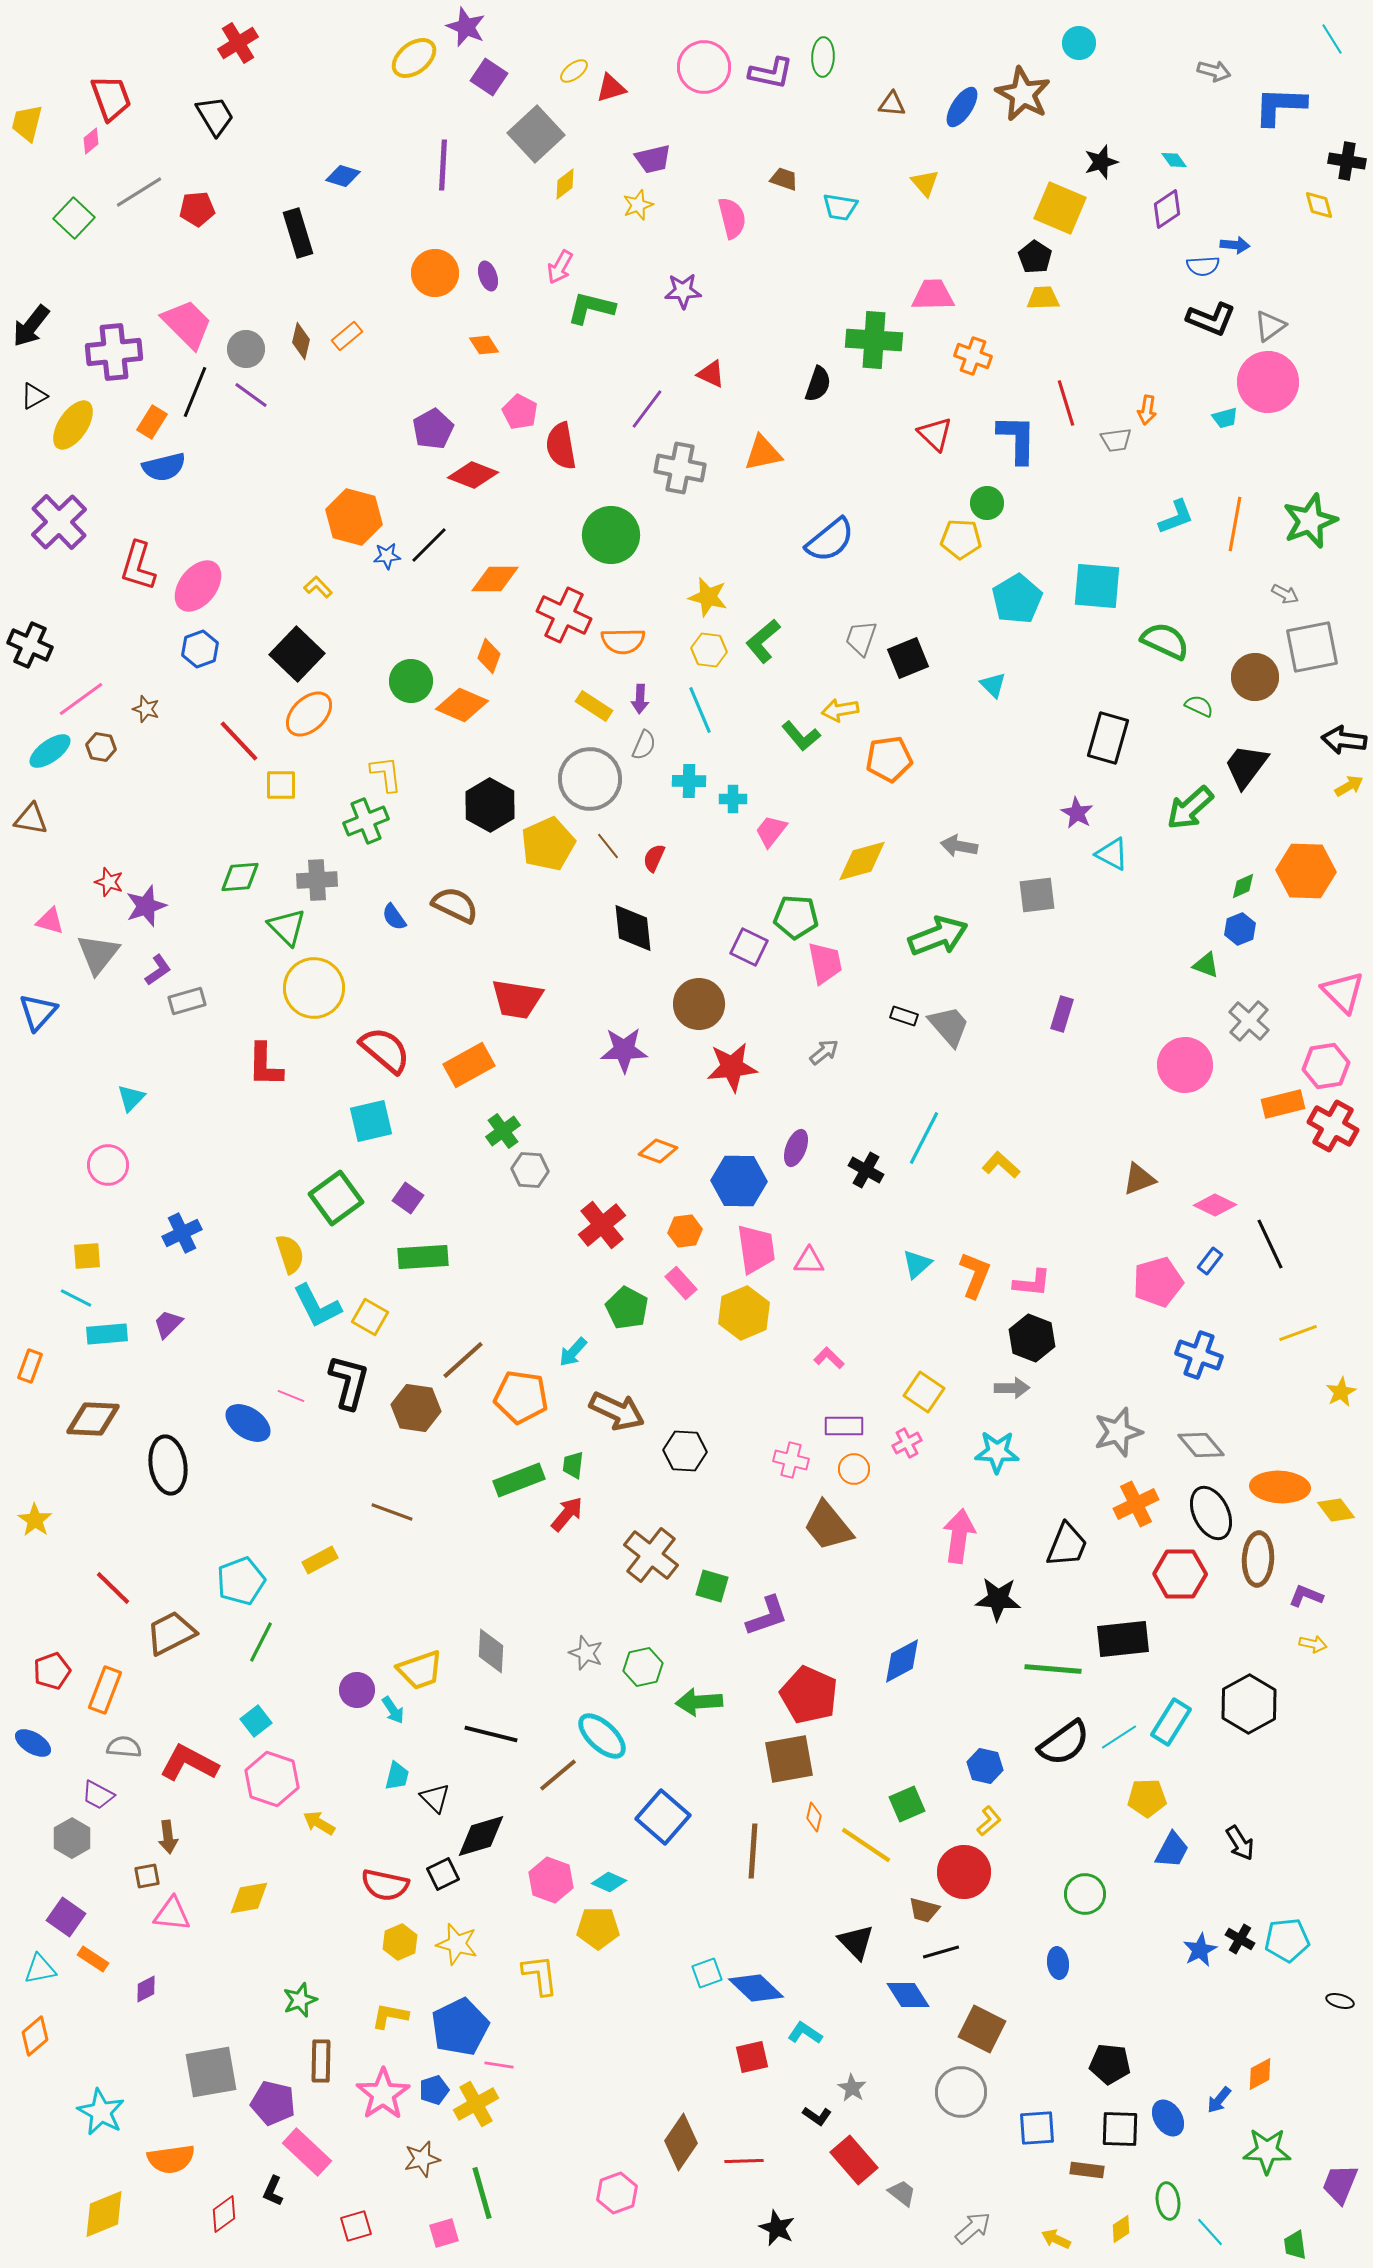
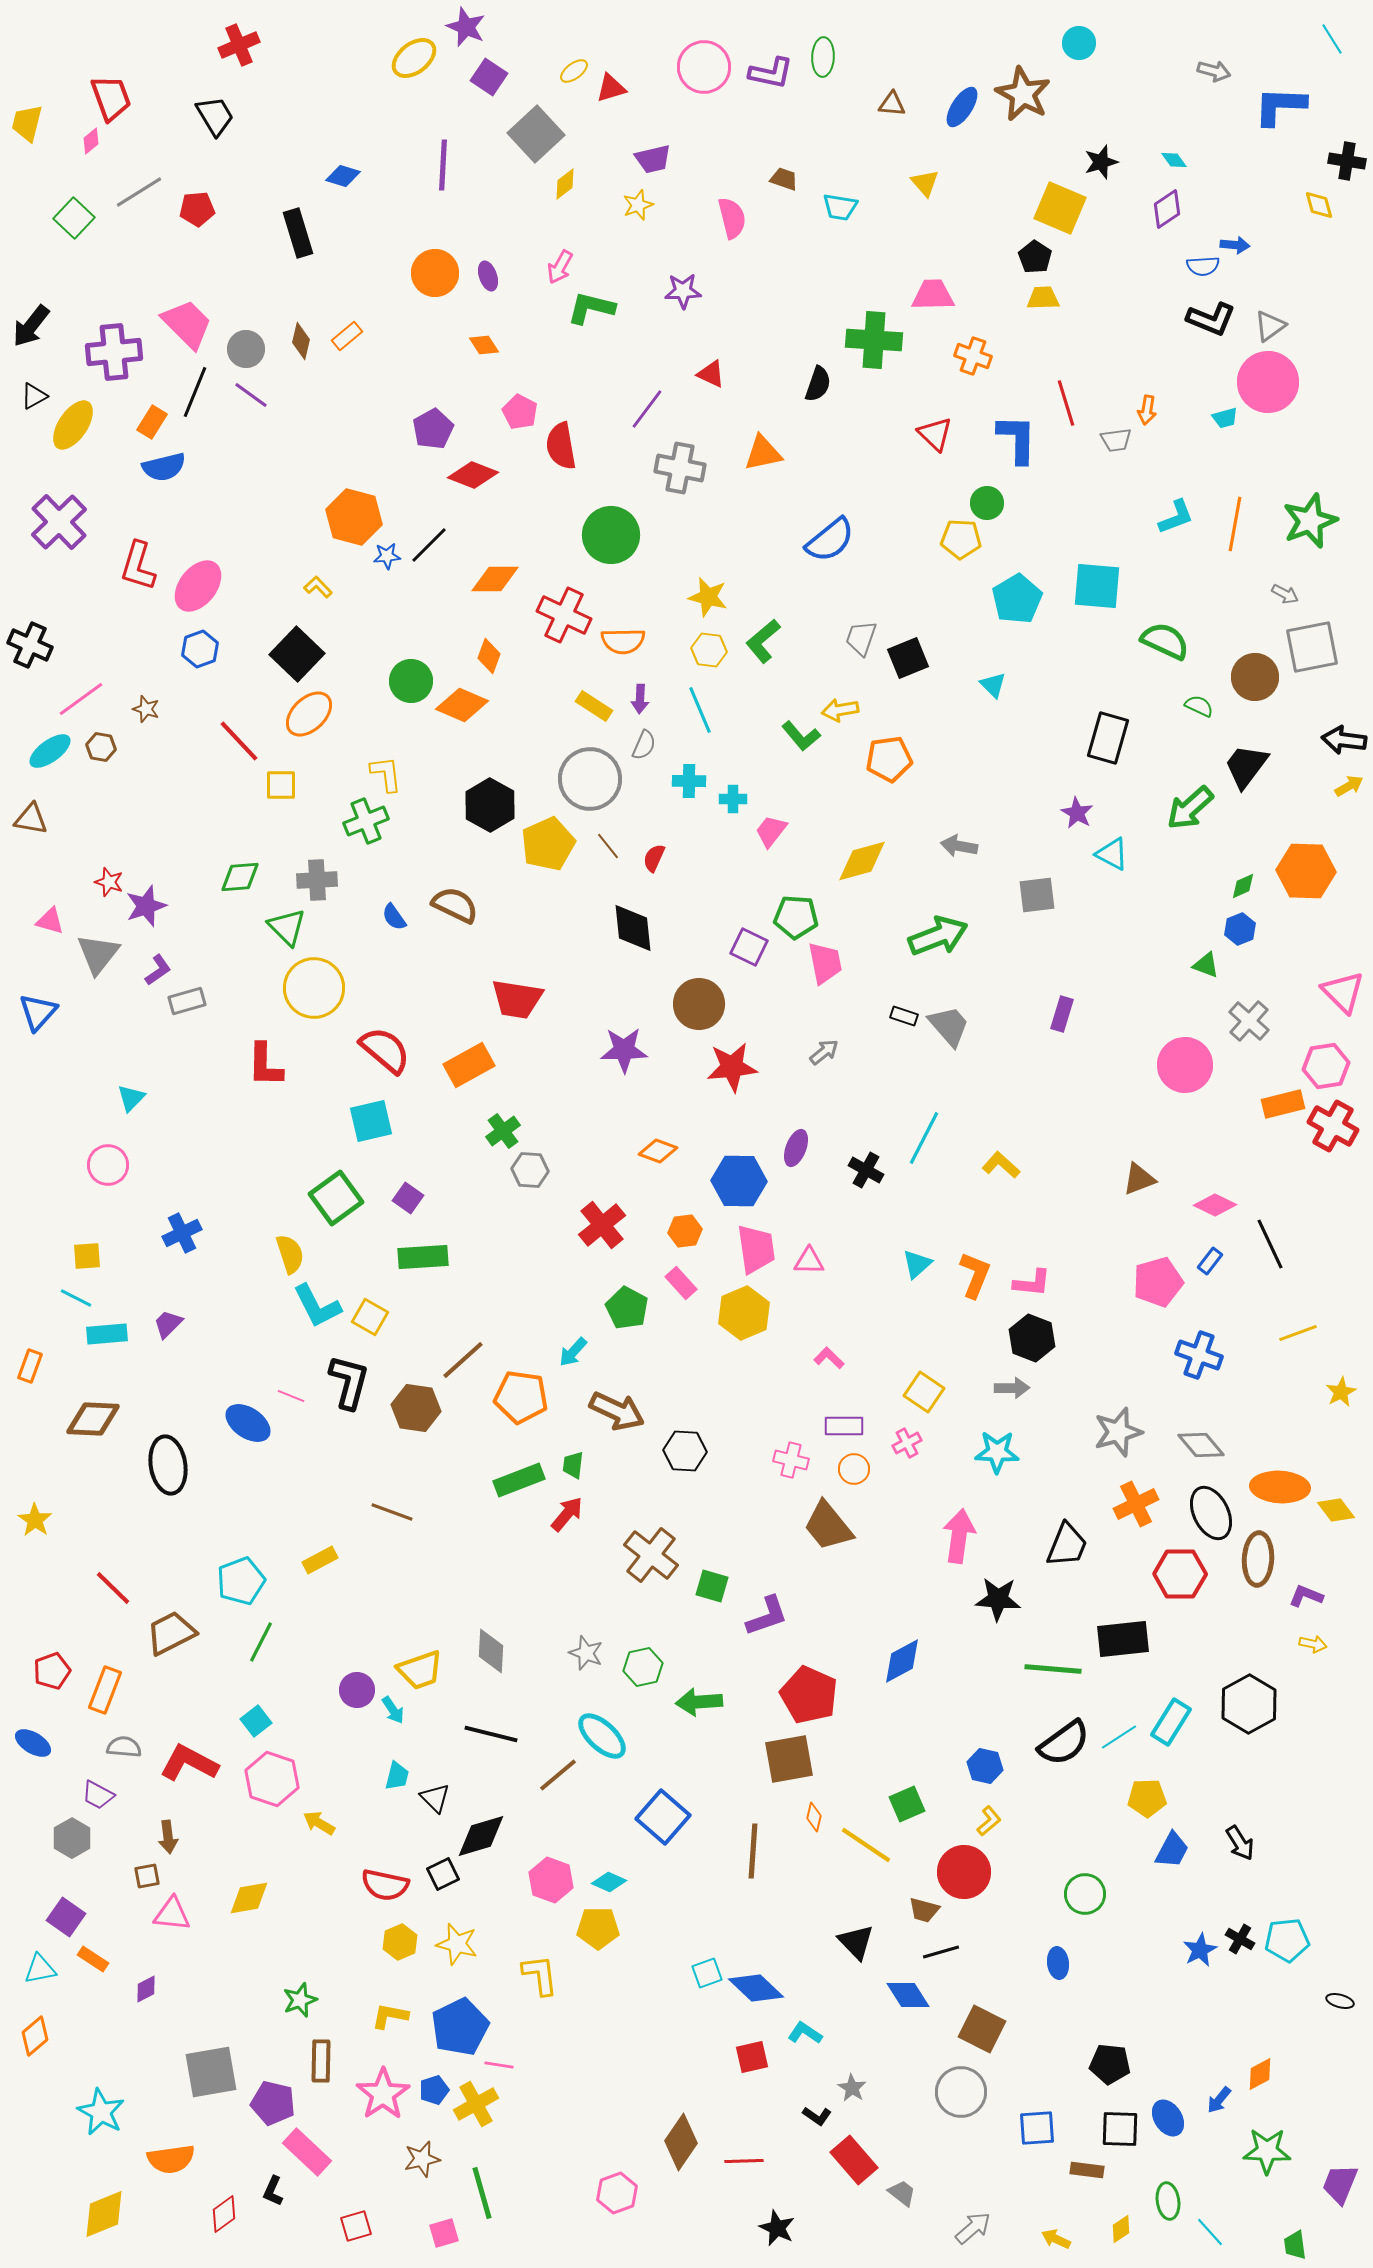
red cross at (238, 43): moved 1 px right, 2 px down; rotated 9 degrees clockwise
